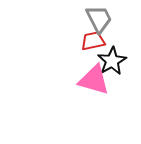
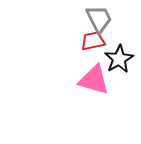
black star: moved 7 px right, 2 px up
